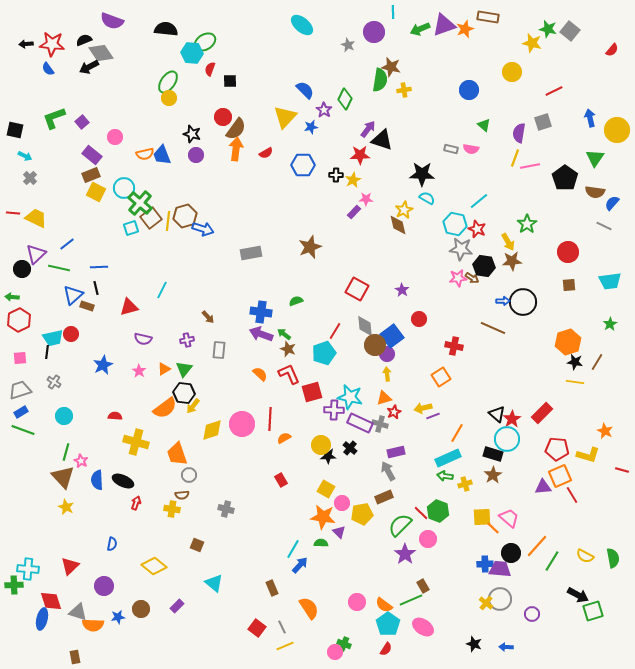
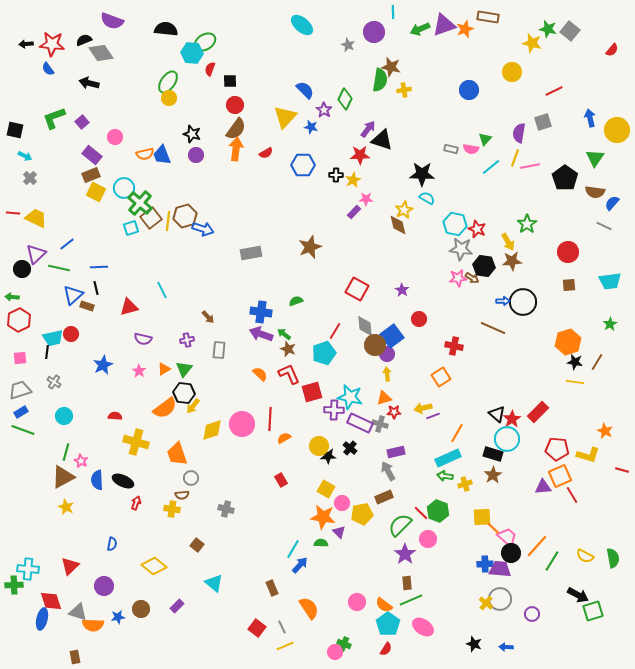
black arrow at (89, 67): moved 16 px down; rotated 42 degrees clockwise
red circle at (223, 117): moved 12 px right, 12 px up
green triangle at (484, 125): moved 1 px right, 14 px down; rotated 32 degrees clockwise
blue star at (311, 127): rotated 24 degrees clockwise
cyan line at (479, 201): moved 12 px right, 34 px up
cyan line at (162, 290): rotated 54 degrees counterclockwise
red star at (394, 412): rotated 24 degrees clockwise
red rectangle at (542, 413): moved 4 px left, 1 px up
yellow circle at (321, 445): moved 2 px left, 1 px down
gray circle at (189, 475): moved 2 px right, 3 px down
brown triangle at (63, 477): rotated 45 degrees clockwise
pink trapezoid at (509, 518): moved 2 px left, 19 px down
brown square at (197, 545): rotated 16 degrees clockwise
brown rectangle at (423, 586): moved 16 px left, 3 px up; rotated 24 degrees clockwise
